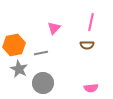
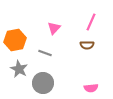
pink line: rotated 12 degrees clockwise
orange hexagon: moved 1 px right, 5 px up
gray line: moved 4 px right; rotated 32 degrees clockwise
